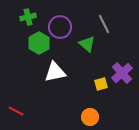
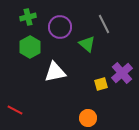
green hexagon: moved 9 px left, 4 px down
red line: moved 1 px left, 1 px up
orange circle: moved 2 px left, 1 px down
